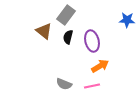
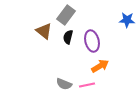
pink line: moved 5 px left, 1 px up
